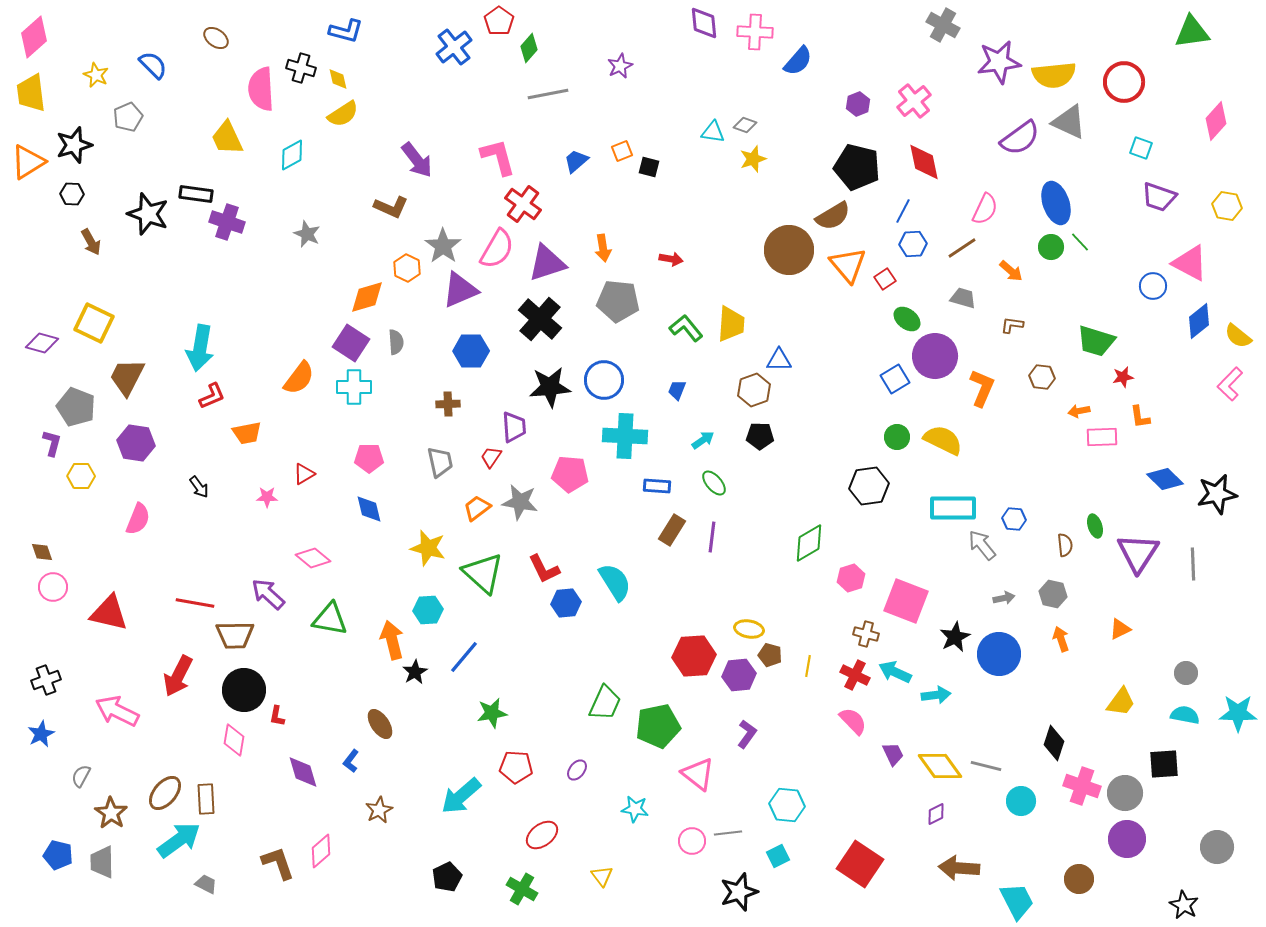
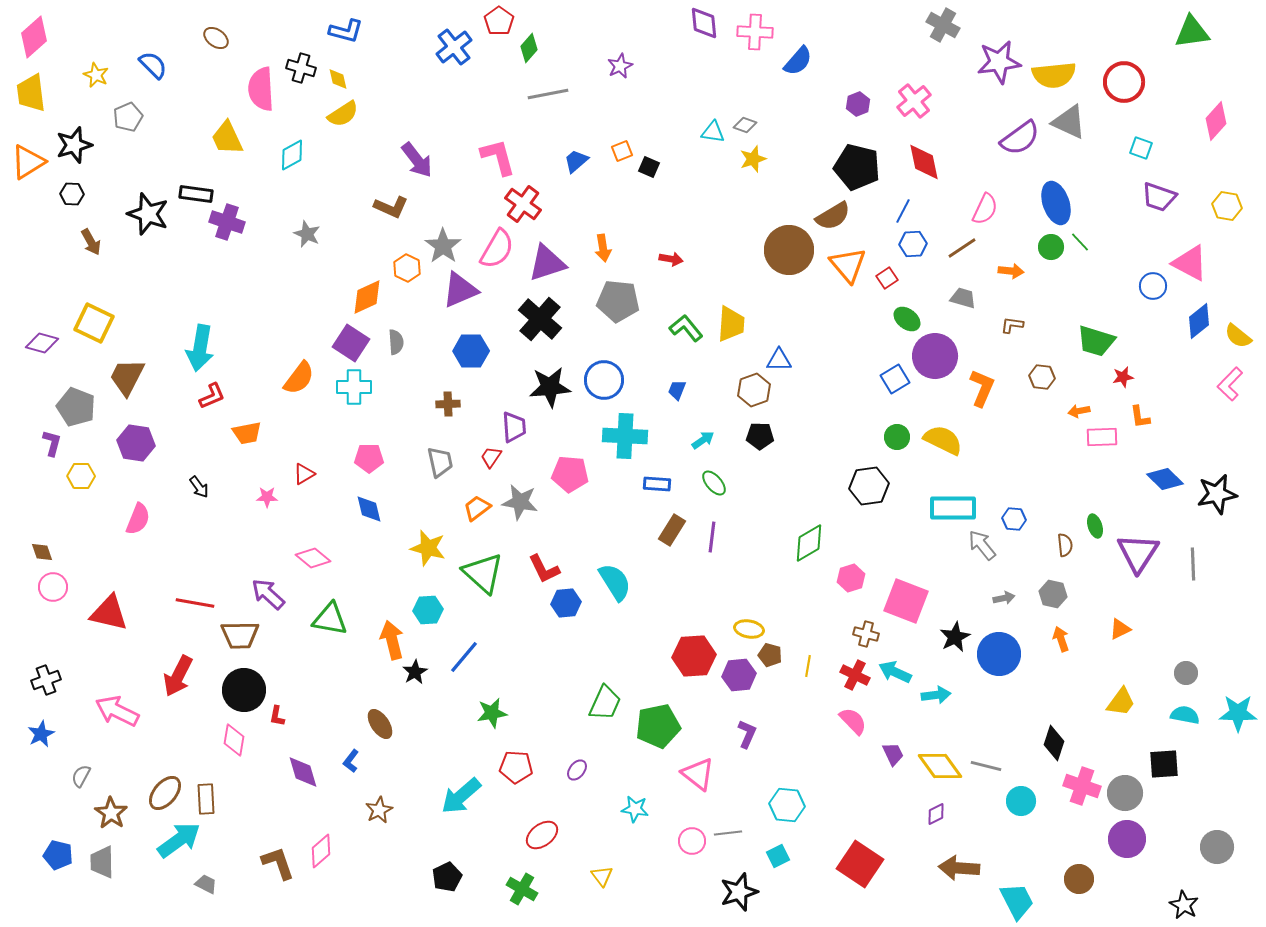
black square at (649, 167): rotated 10 degrees clockwise
orange arrow at (1011, 271): rotated 35 degrees counterclockwise
red square at (885, 279): moved 2 px right, 1 px up
orange diamond at (367, 297): rotated 9 degrees counterclockwise
blue rectangle at (657, 486): moved 2 px up
brown trapezoid at (235, 635): moved 5 px right
purple L-shape at (747, 734): rotated 12 degrees counterclockwise
